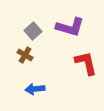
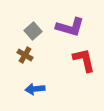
red L-shape: moved 2 px left, 3 px up
